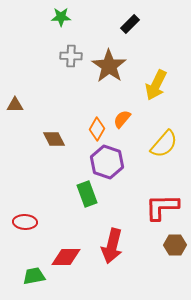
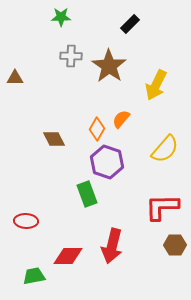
brown triangle: moved 27 px up
orange semicircle: moved 1 px left
yellow semicircle: moved 1 px right, 5 px down
red ellipse: moved 1 px right, 1 px up
red diamond: moved 2 px right, 1 px up
